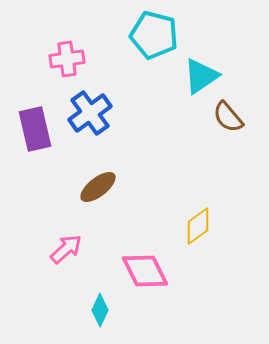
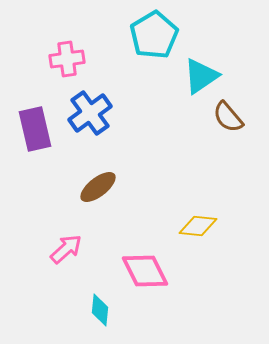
cyan pentagon: rotated 27 degrees clockwise
yellow diamond: rotated 42 degrees clockwise
cyan diamond: rotated 20 degrees counterclockwise
